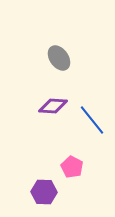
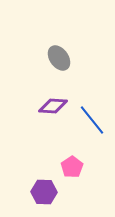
pink pentagon: rotated 10 degrees clockwise
